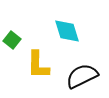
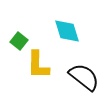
green square: moved 7 px right, 1 px down
black semicircle: moved 2 px right, 1 px down; rotated 64 degrees clockwise
